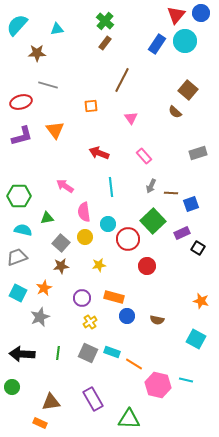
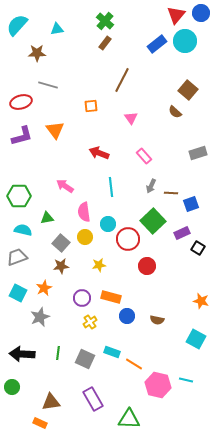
blue rectangle at (157, 44): rotated 18 degrees clockwise
orange rectangle at (114, 297): moved 3 px left
gray square at (88, 353): moved 3 px left, 6 px down
